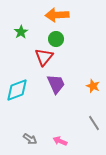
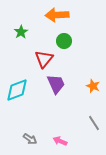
green circle: moved 8 px right, 2 px down
red triangle: moved 2 px down
